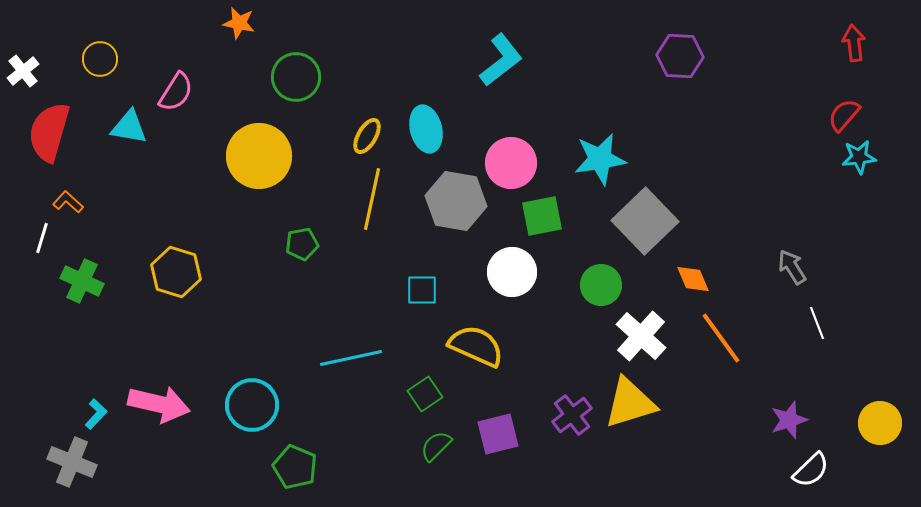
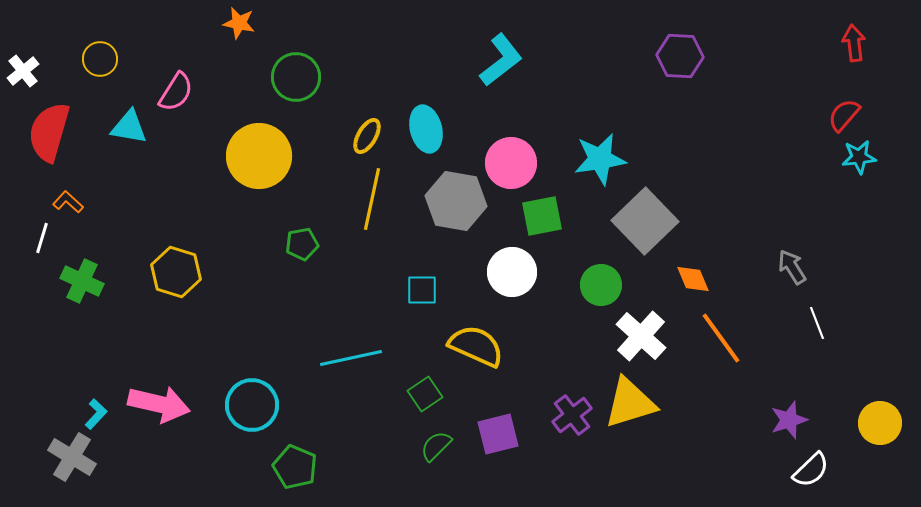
gray cross at (72, 462): moved 5 px up; rotated 9 degrees clockwise
